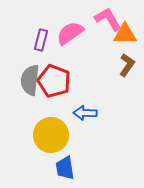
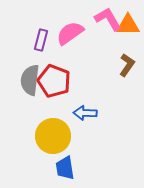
orange triangle: moved 3 px right, 9 px up
yellow circle: moved 2 px right, 1 px down
